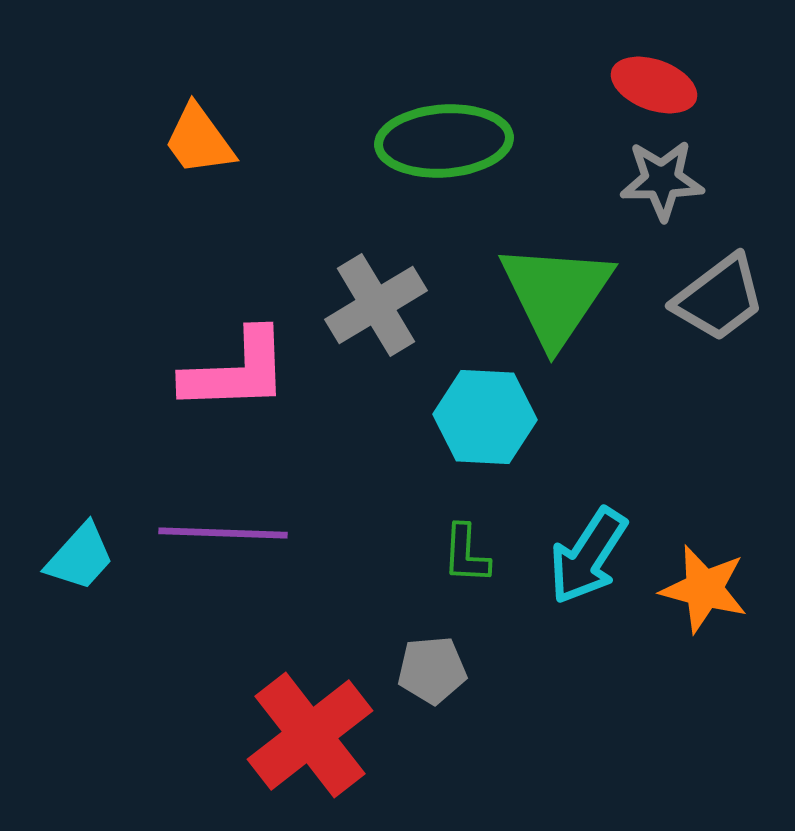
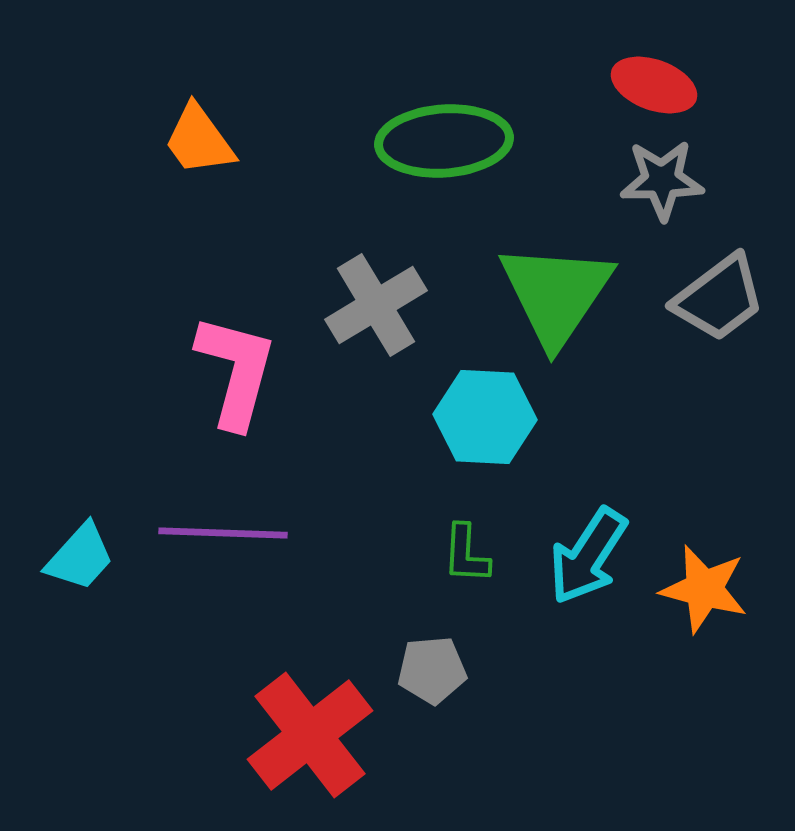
pink L-shape: rotated 73 degrees counterclockwise
